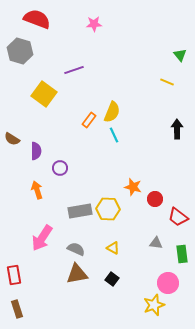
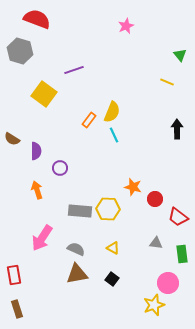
pink star: moved 32 px right, 2 px down; rotated 21 degrees counterclockwise
gray rectangle: rotated 15 degrees clockwise
